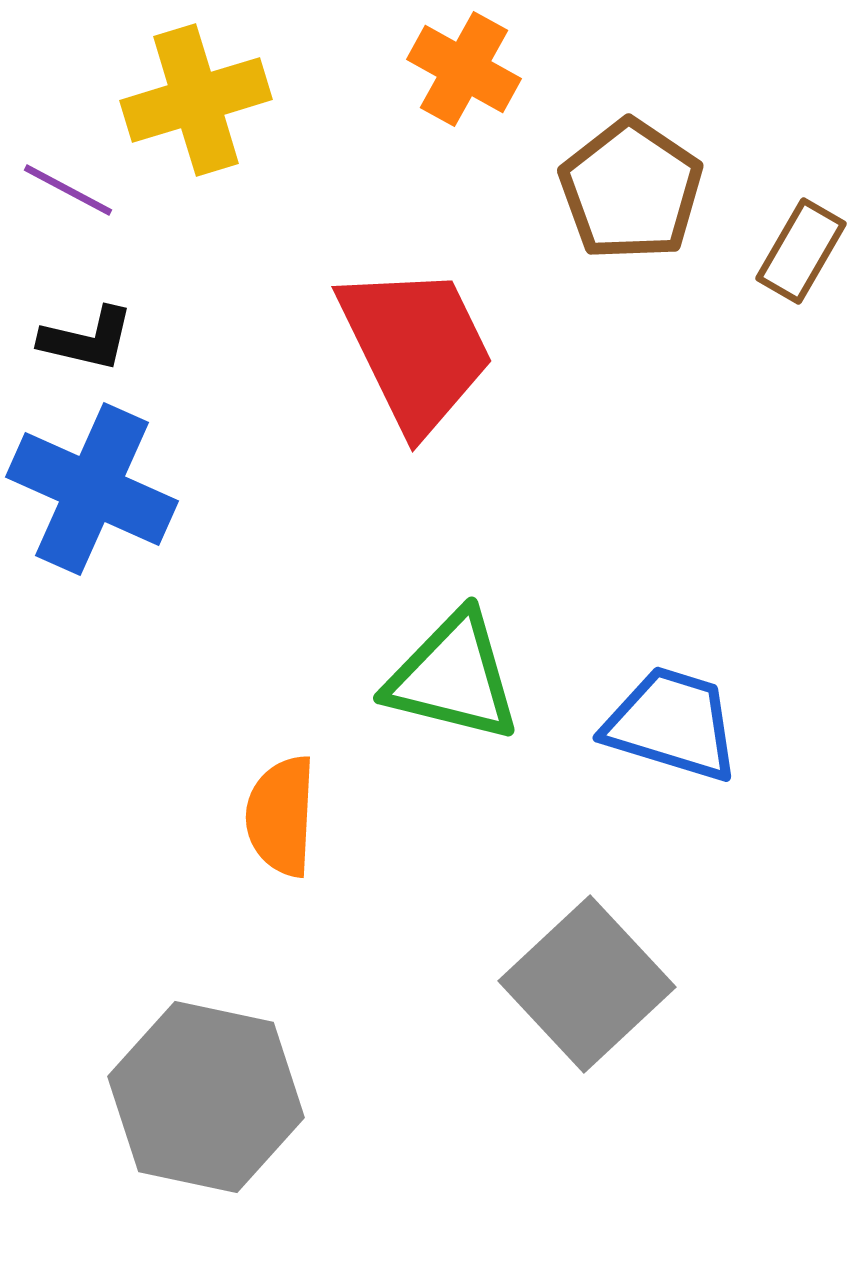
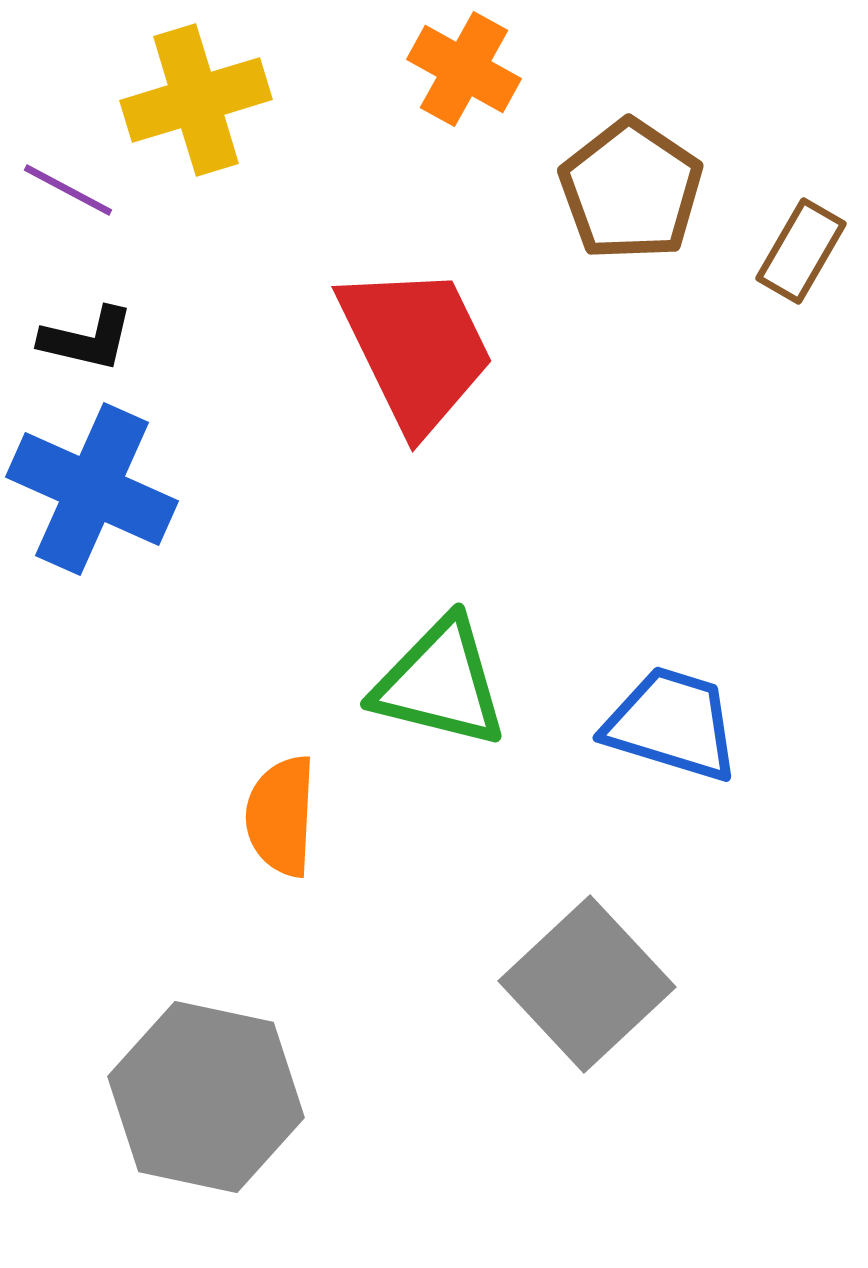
green triangle: moved 13 px left, 6 px down
